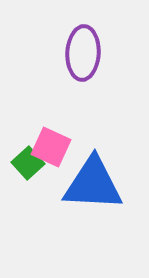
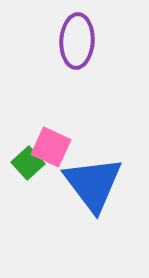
purple ellipse: moved 6 px left, 12 px up
blue triangle: rotated 50 degrees clockwise
